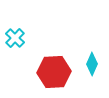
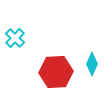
red hexagon: moved 2 px right
